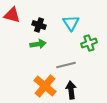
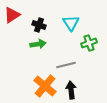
red triangle: rotated 48 degrees counterclockwise
